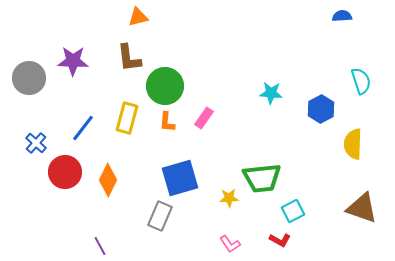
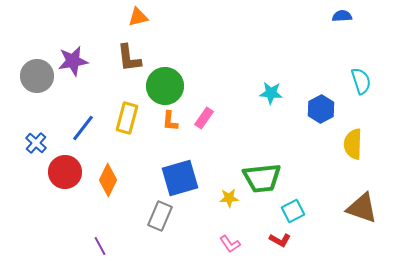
purple star: rotated 12 degrees counterclockwise
gray circle: moved 8 px right, 2 px up
orange L-shape: moved 3 px right, 1 px up
